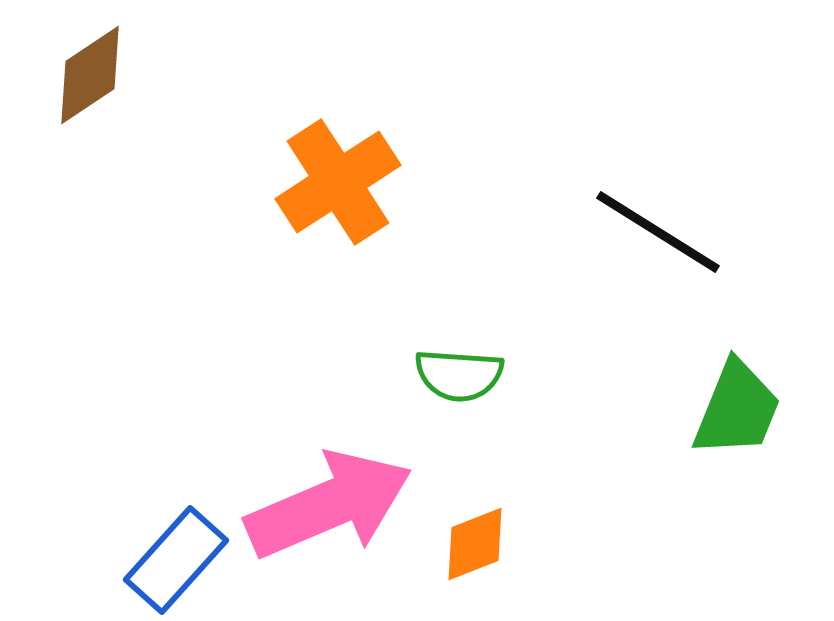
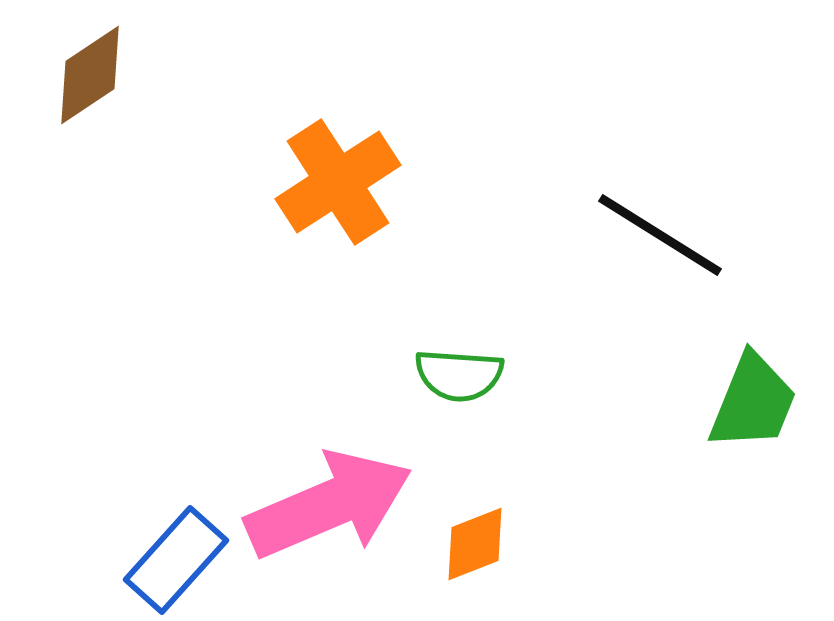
black line: moved 2 px right, 3 px down
green trapezoid: moved 16 px right, 7 px up
